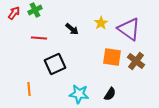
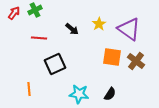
yellow star: moved 2 px left, 1 px down
